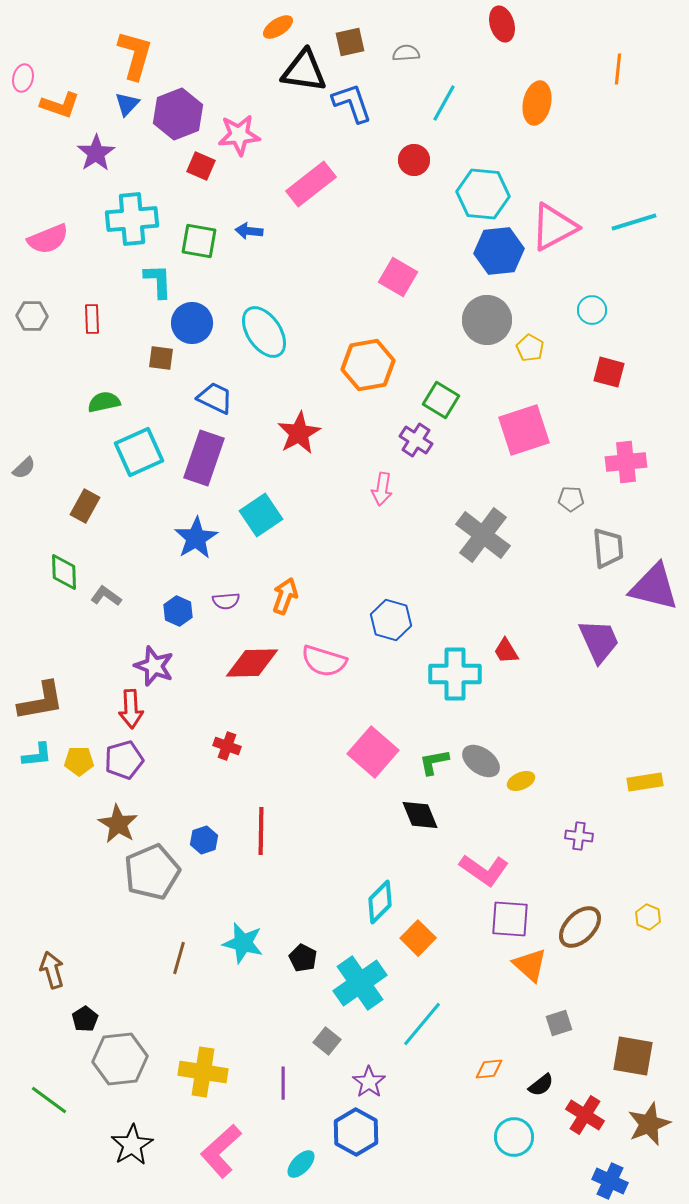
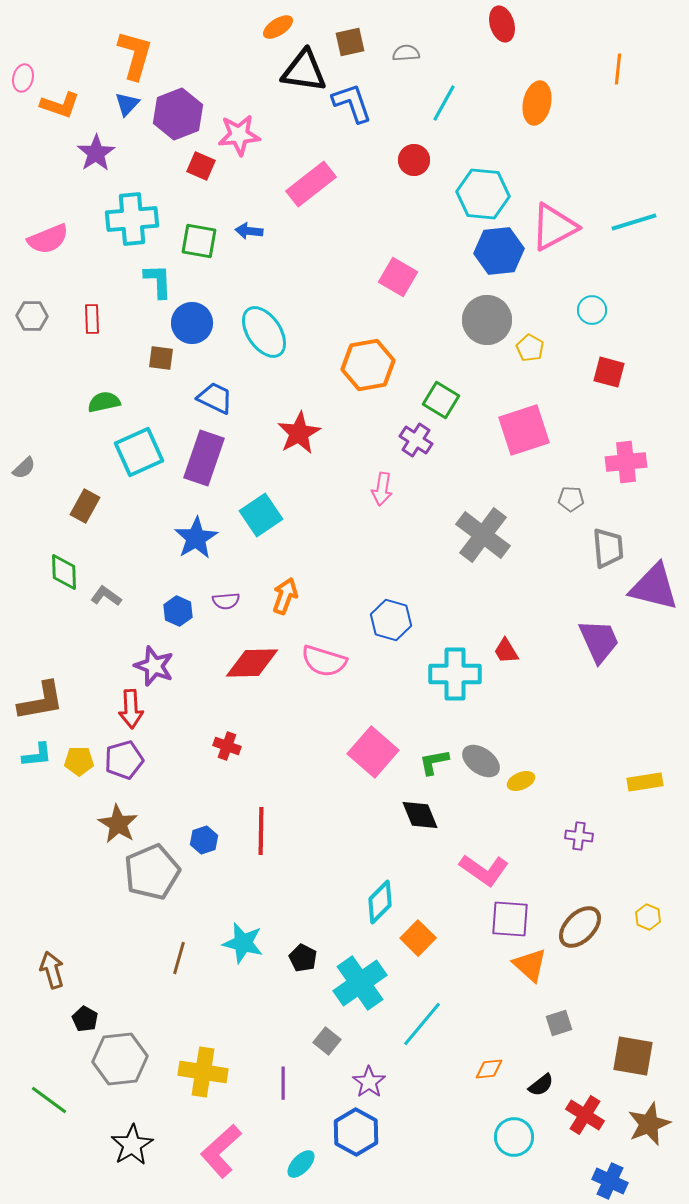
black pentagon at (85, 1019): rotated 10 degrees counterclockwise
